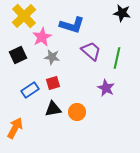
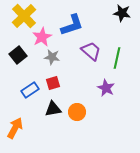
blue L-shape: rotated 35 degrees counterclockwise
black square: rotated 12 degrees counterclockwise
